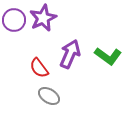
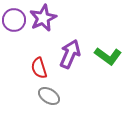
red semicircle: rotated 20 degrees clockwise
